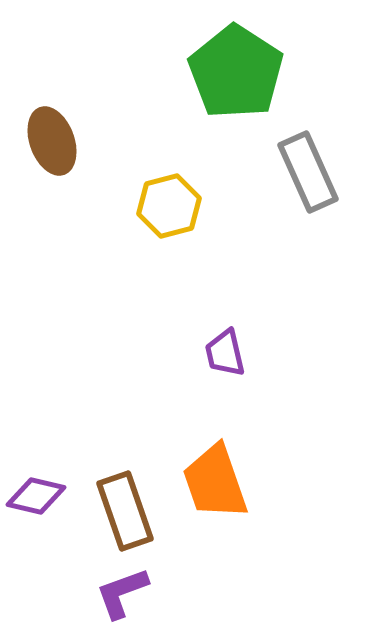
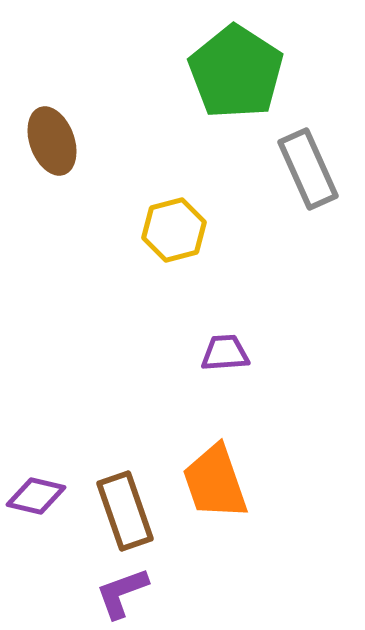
gray rectangle: moved 3 px up
yellow hexagon: moved 5 px right, 24 px down
purple trapezoid: rotated 99 degrees clockwise
